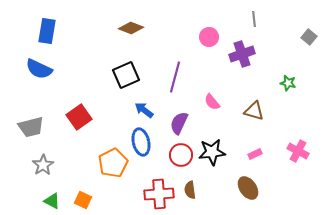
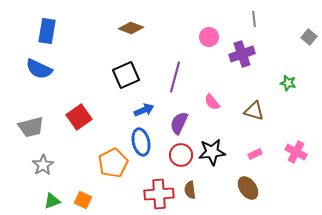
blue arrow: rotated 120 degrees clockwise
pink cross: moved 2 px left, 1 px down
green triangle: rotated 48 degrees counterclockwise
